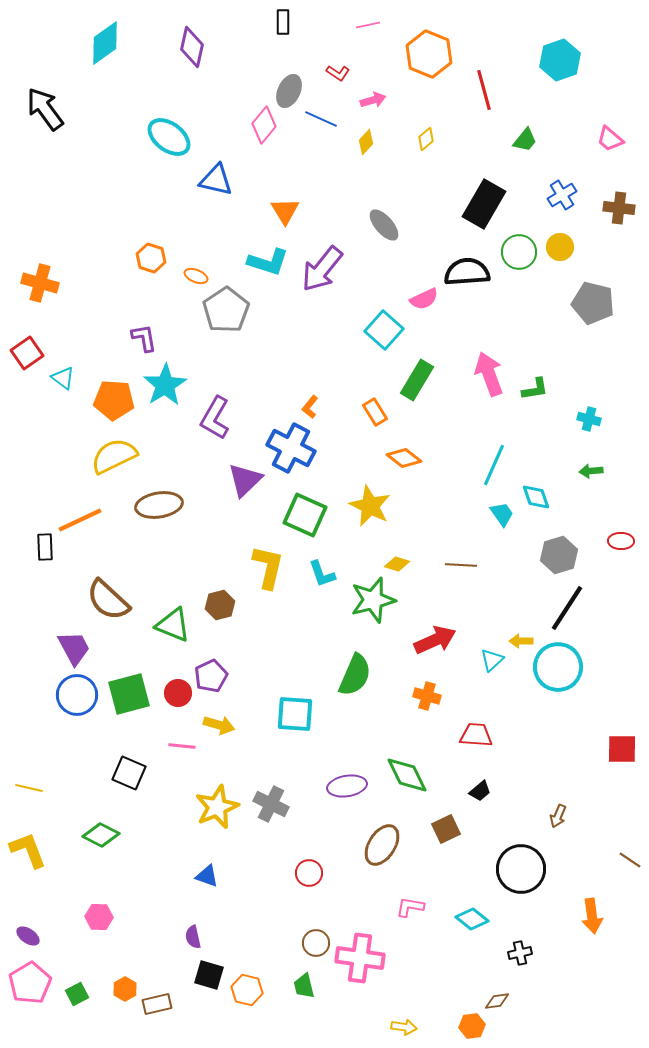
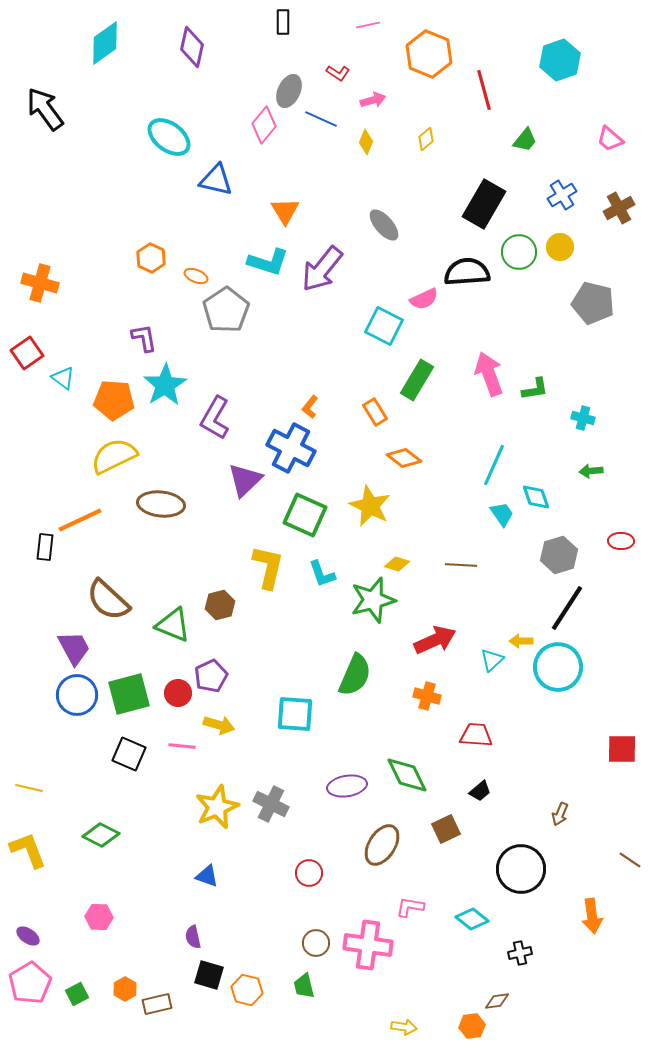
yellow diamond at (366, 142): rotated 20 degrees counterclockwise
brown cross at (619, 208): rotated 36 degrees counterclockwise
orange hexagon at (151, 258): rotated 8 degrees clockwise
cyan square at (384, 330): moved 4 px up; rotated 15 degrees counterclockwise
cyan cross at (589, 419): moved 6 px left, 1 px up
brown ellipse at (159, 505): moved 2 px right, 1 px up; rotated 15 degrees clockwise
black rectangle at (45, 547): rotated 8 degrees clockwise
black square at (129, 773): moved 19 px up
brown arrow at (558, 816): moved 2 px right, 2 px up
pink cross at (360, 958): moved 8 px right, 13 px up
